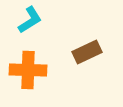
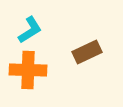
cyan L-shape: moved 10 px down
